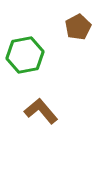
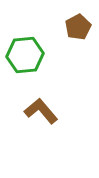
green hexagon: rotated 6 degrees clockwise
